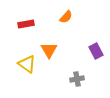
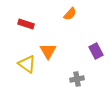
orange semicircle: moved 4 px right, 3 px up
red rectangle: rotated 28 degrees clockwise
orange triangle: moved 1 px left, 1 px down
